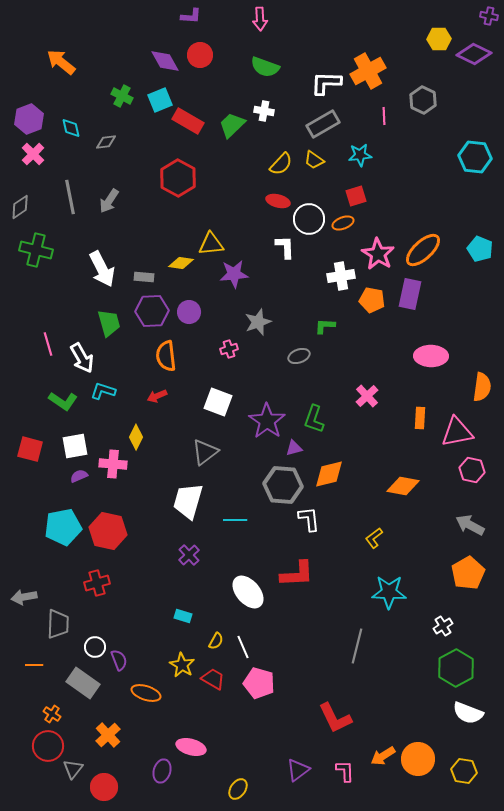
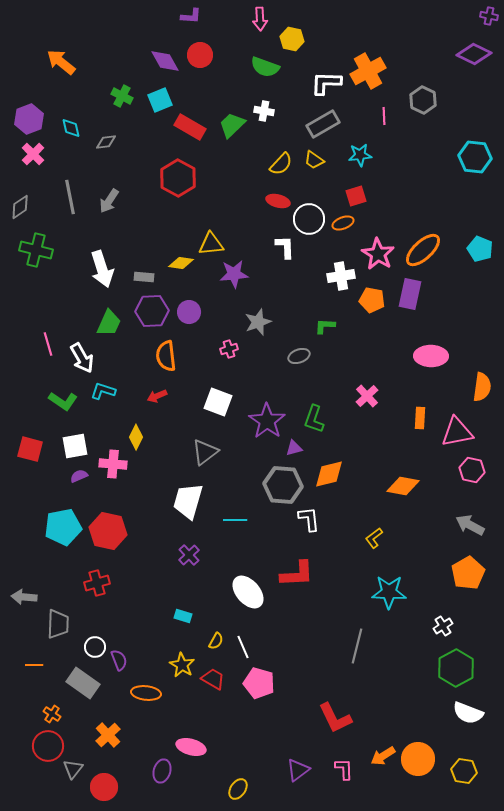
yellow hexagon at (439, 39): moved 147 px left; rotated 15 degrees clockwise
red rectangle at (188, 121): moved 2 px right, 6 px down
white arrow at (102, 269): rotated 9 degrees clockwise
green trapezoid at (109, 323): rotated 40 degrees clockwise
gray arrow at (24, 597): rotated 15 degrees clockwise
orange ellipse at (146, 693): rotated 12 degrees counterclockwise
pink L-shape at (345, 771): moved 1 px left, 2 px up
